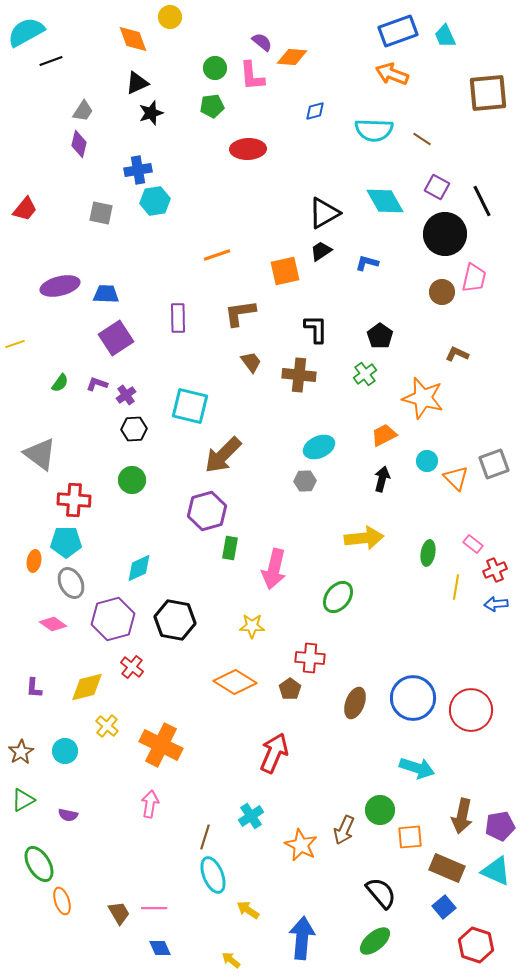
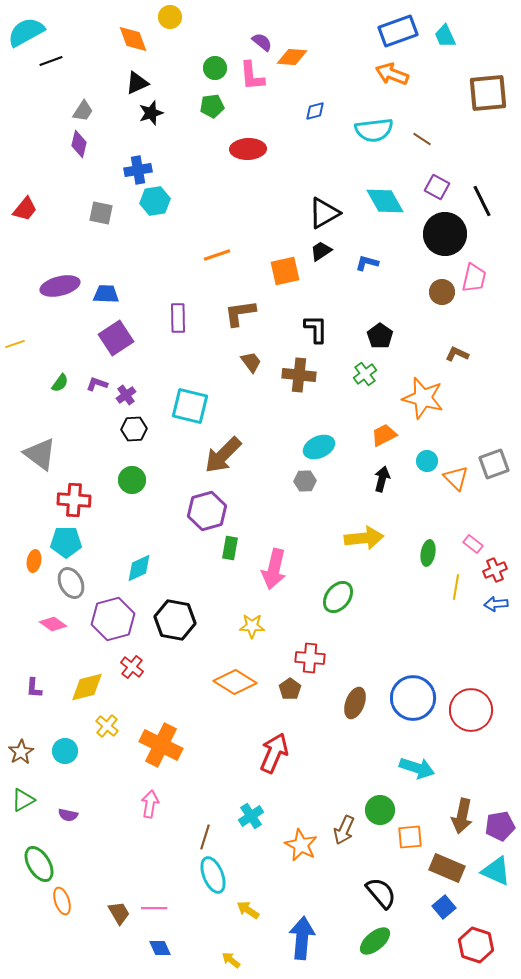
cyan semicircle at (374, 130): rotated 9 degrees counterclockwise
